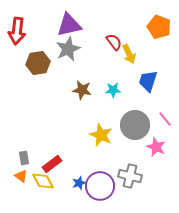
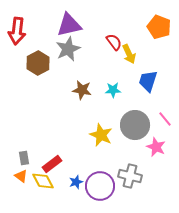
brown hexagon: rotated 20 degrees counterclockwise
blue star: moved 3 px left, 1 px up
